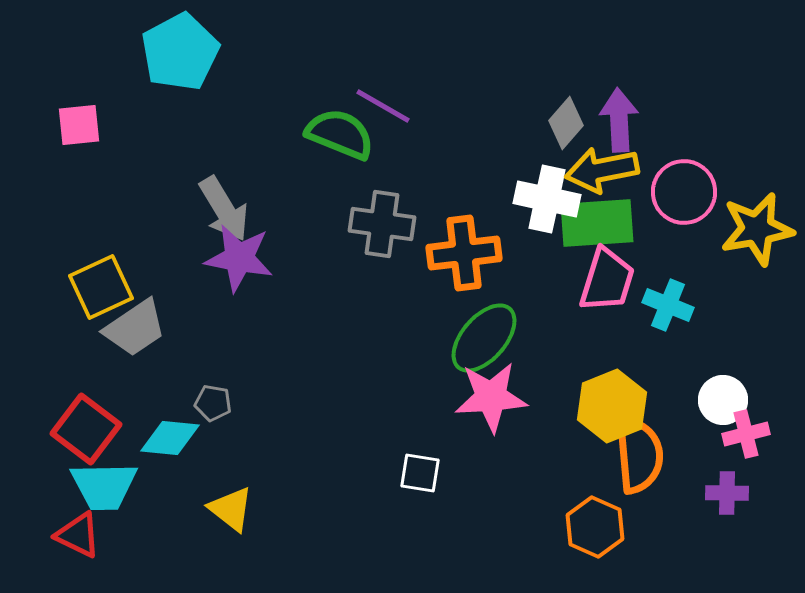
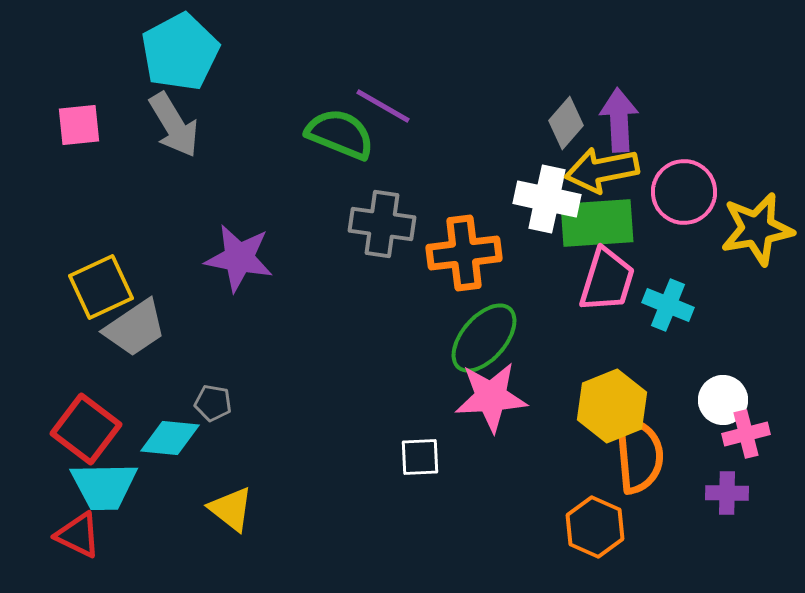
gray arrow: moved 50 px left, 84 px up
white square: moved 16 px up; rotated 12 degrees counterclockwise
